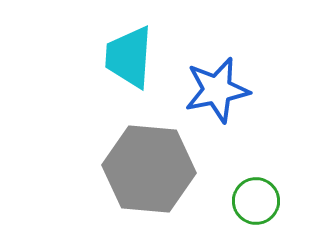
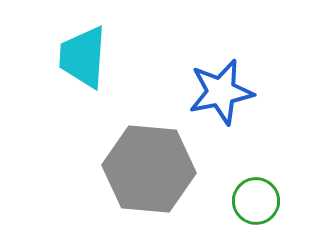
cyan trapezoid: moved 46 px left
blue star: moved 4 px right, 2 px down
